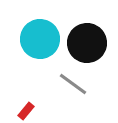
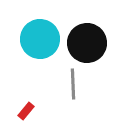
gray line: rotated 52 degrees clockwise
